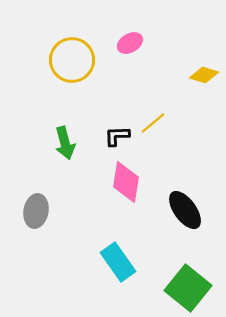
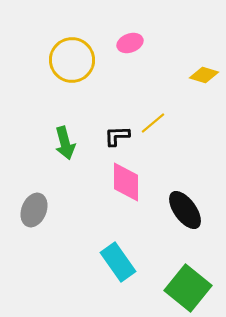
pink ellipse: rotated 10 degrees clockwise
pink diamond: rotated 9 degrees counterclockwise
gray ellipse: moved 2 px left, 1 px up; rotated 12 degrees clockwise
